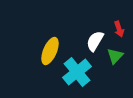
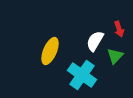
cyan cross: moved 5 px right, 3 px down; rotated 16 degrees counterclockwise
